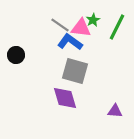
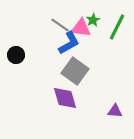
blue L-shape: moved 1 px left, 1 px down; rotated 115 degrees clockwise
gray square: rotated 20 degrees clockwise
